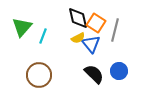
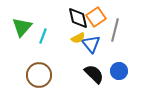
orange square: moved 6 px up; rotated 24 degrees clockwise
